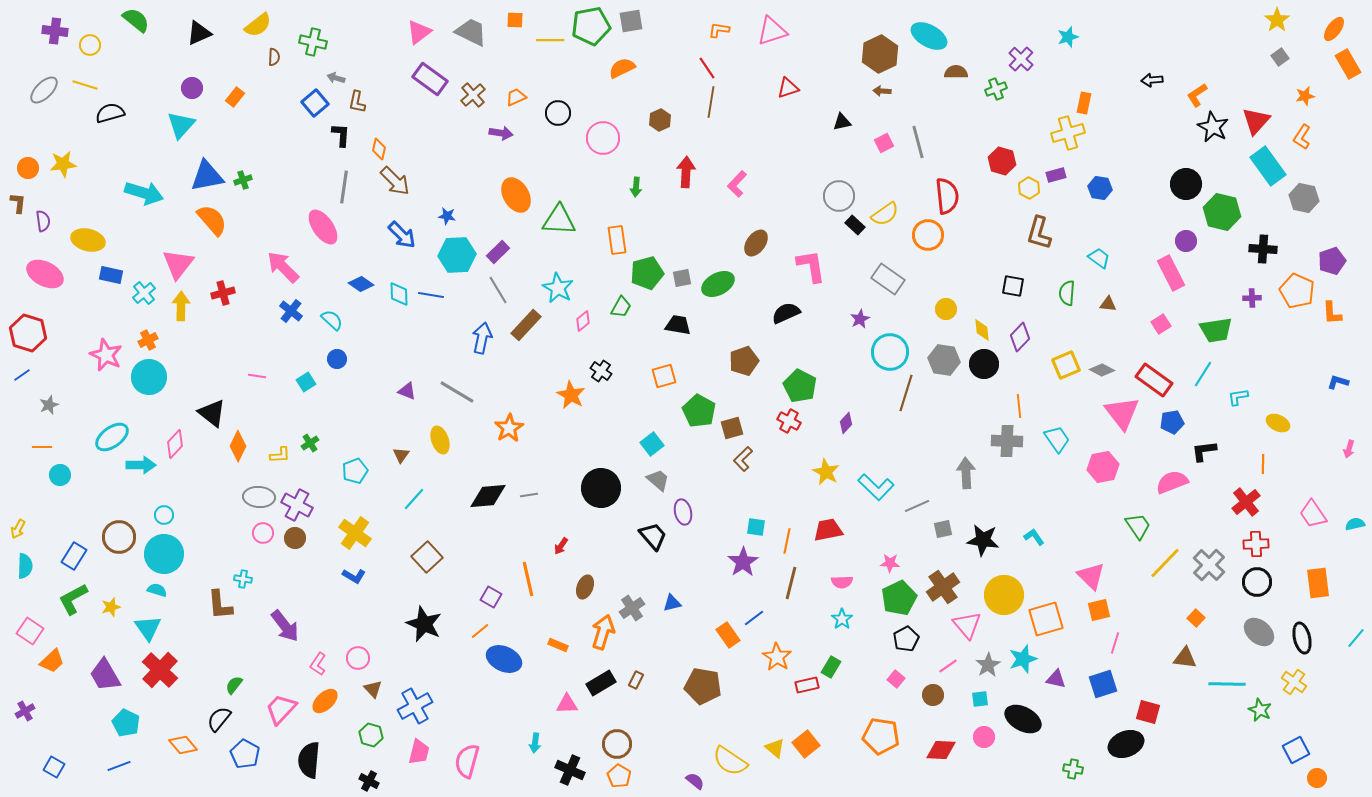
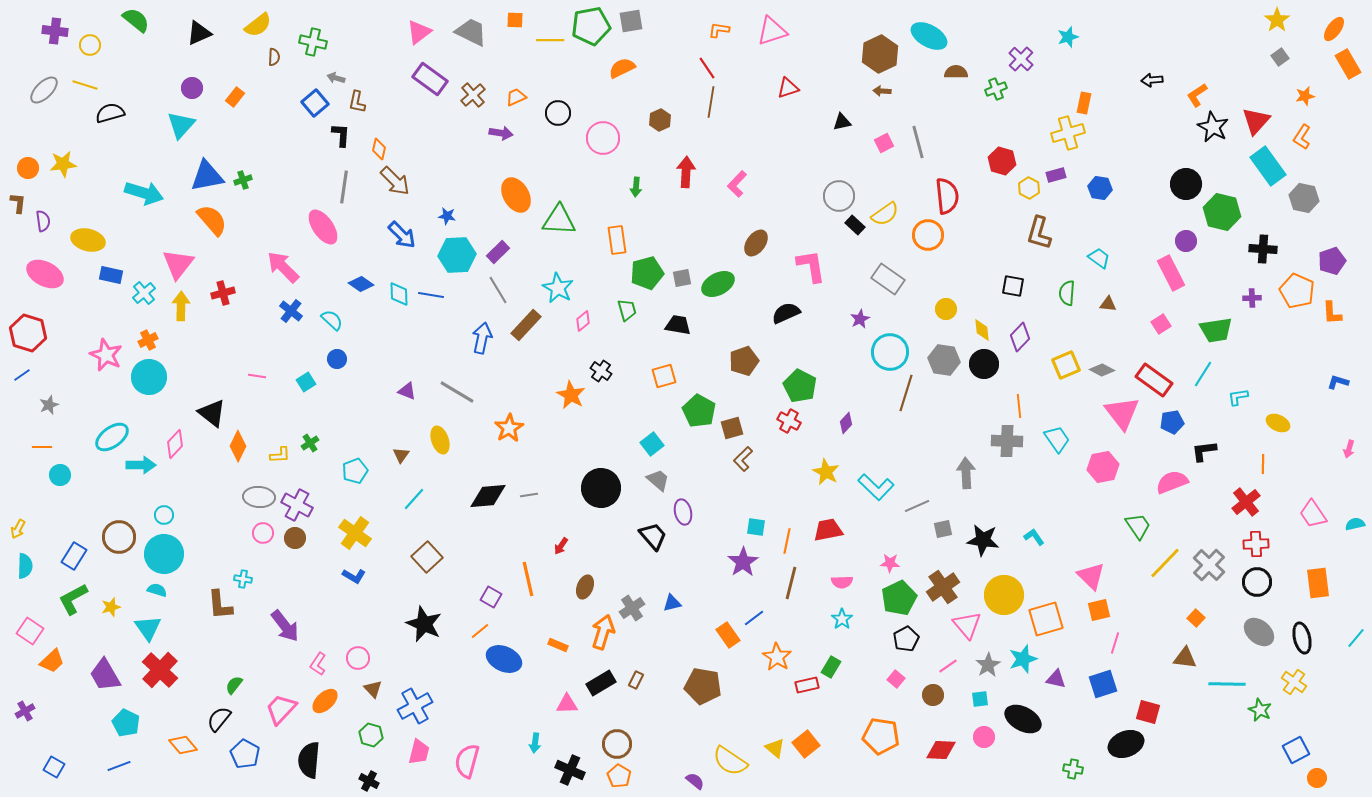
green trapezoid at (621, 307): moved 6 px right, 3 px down; rotated 45 degrees counterclockwise
